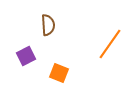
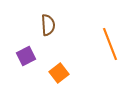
orange line: rotated 56 degrees counterclockwise
orange square: rotated 30 degrees clockwise
